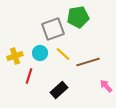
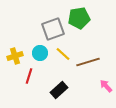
green pentagon: moved 1 px right, 1 px down
